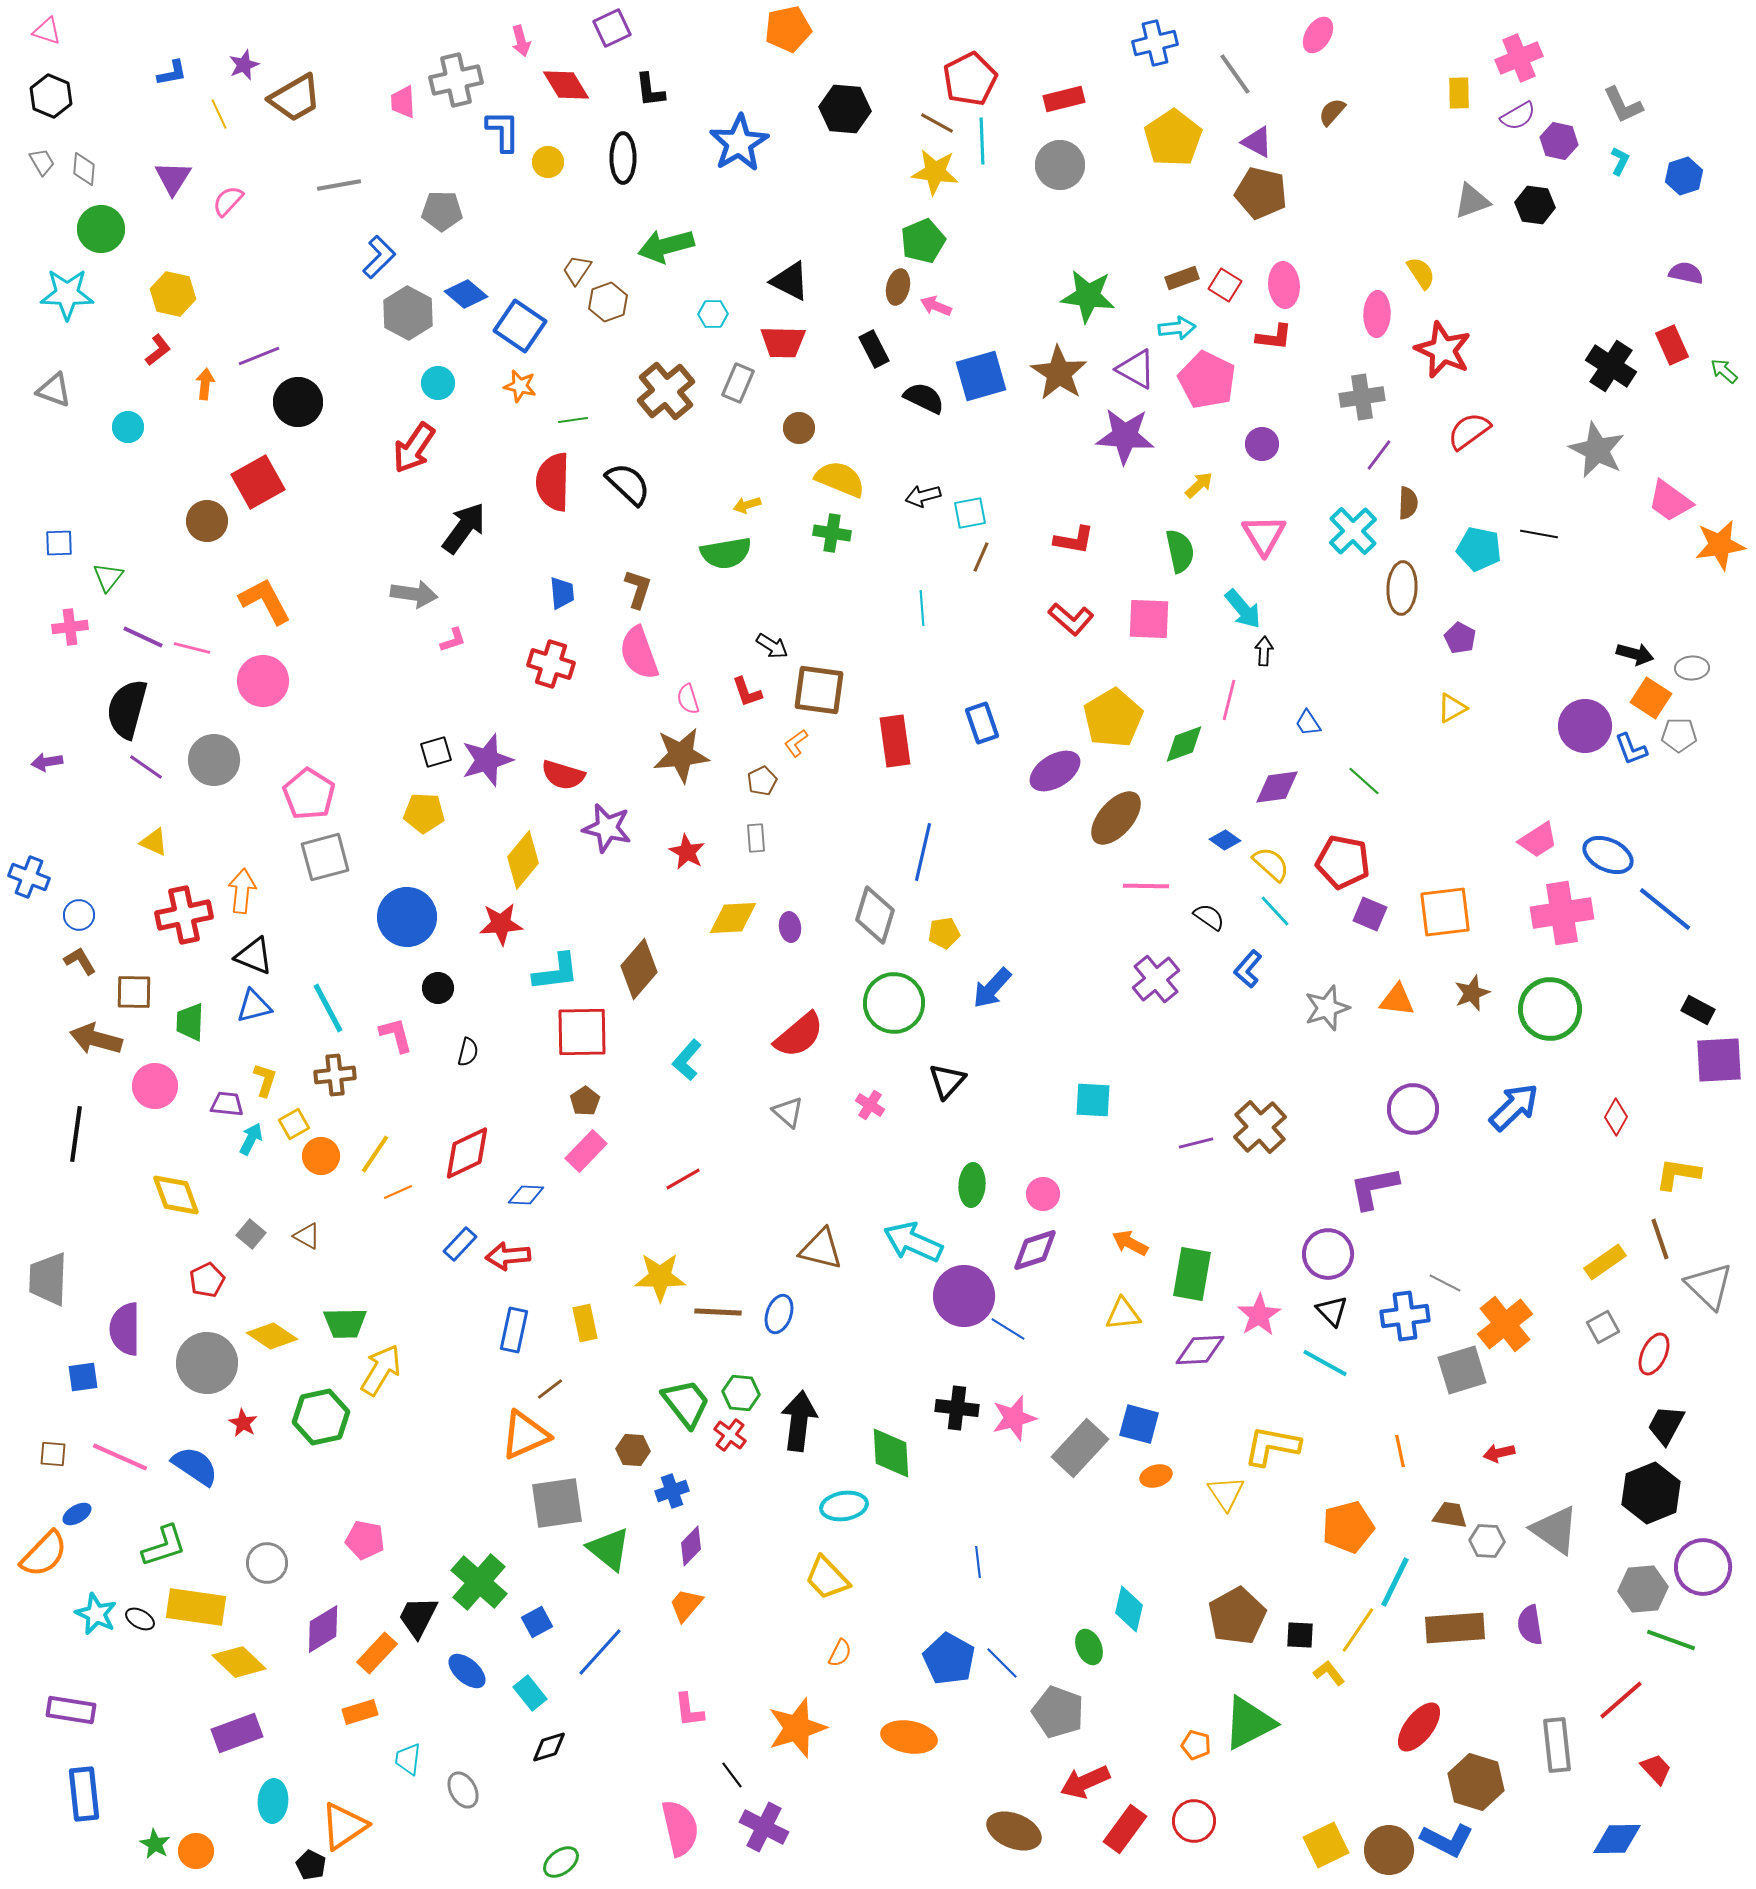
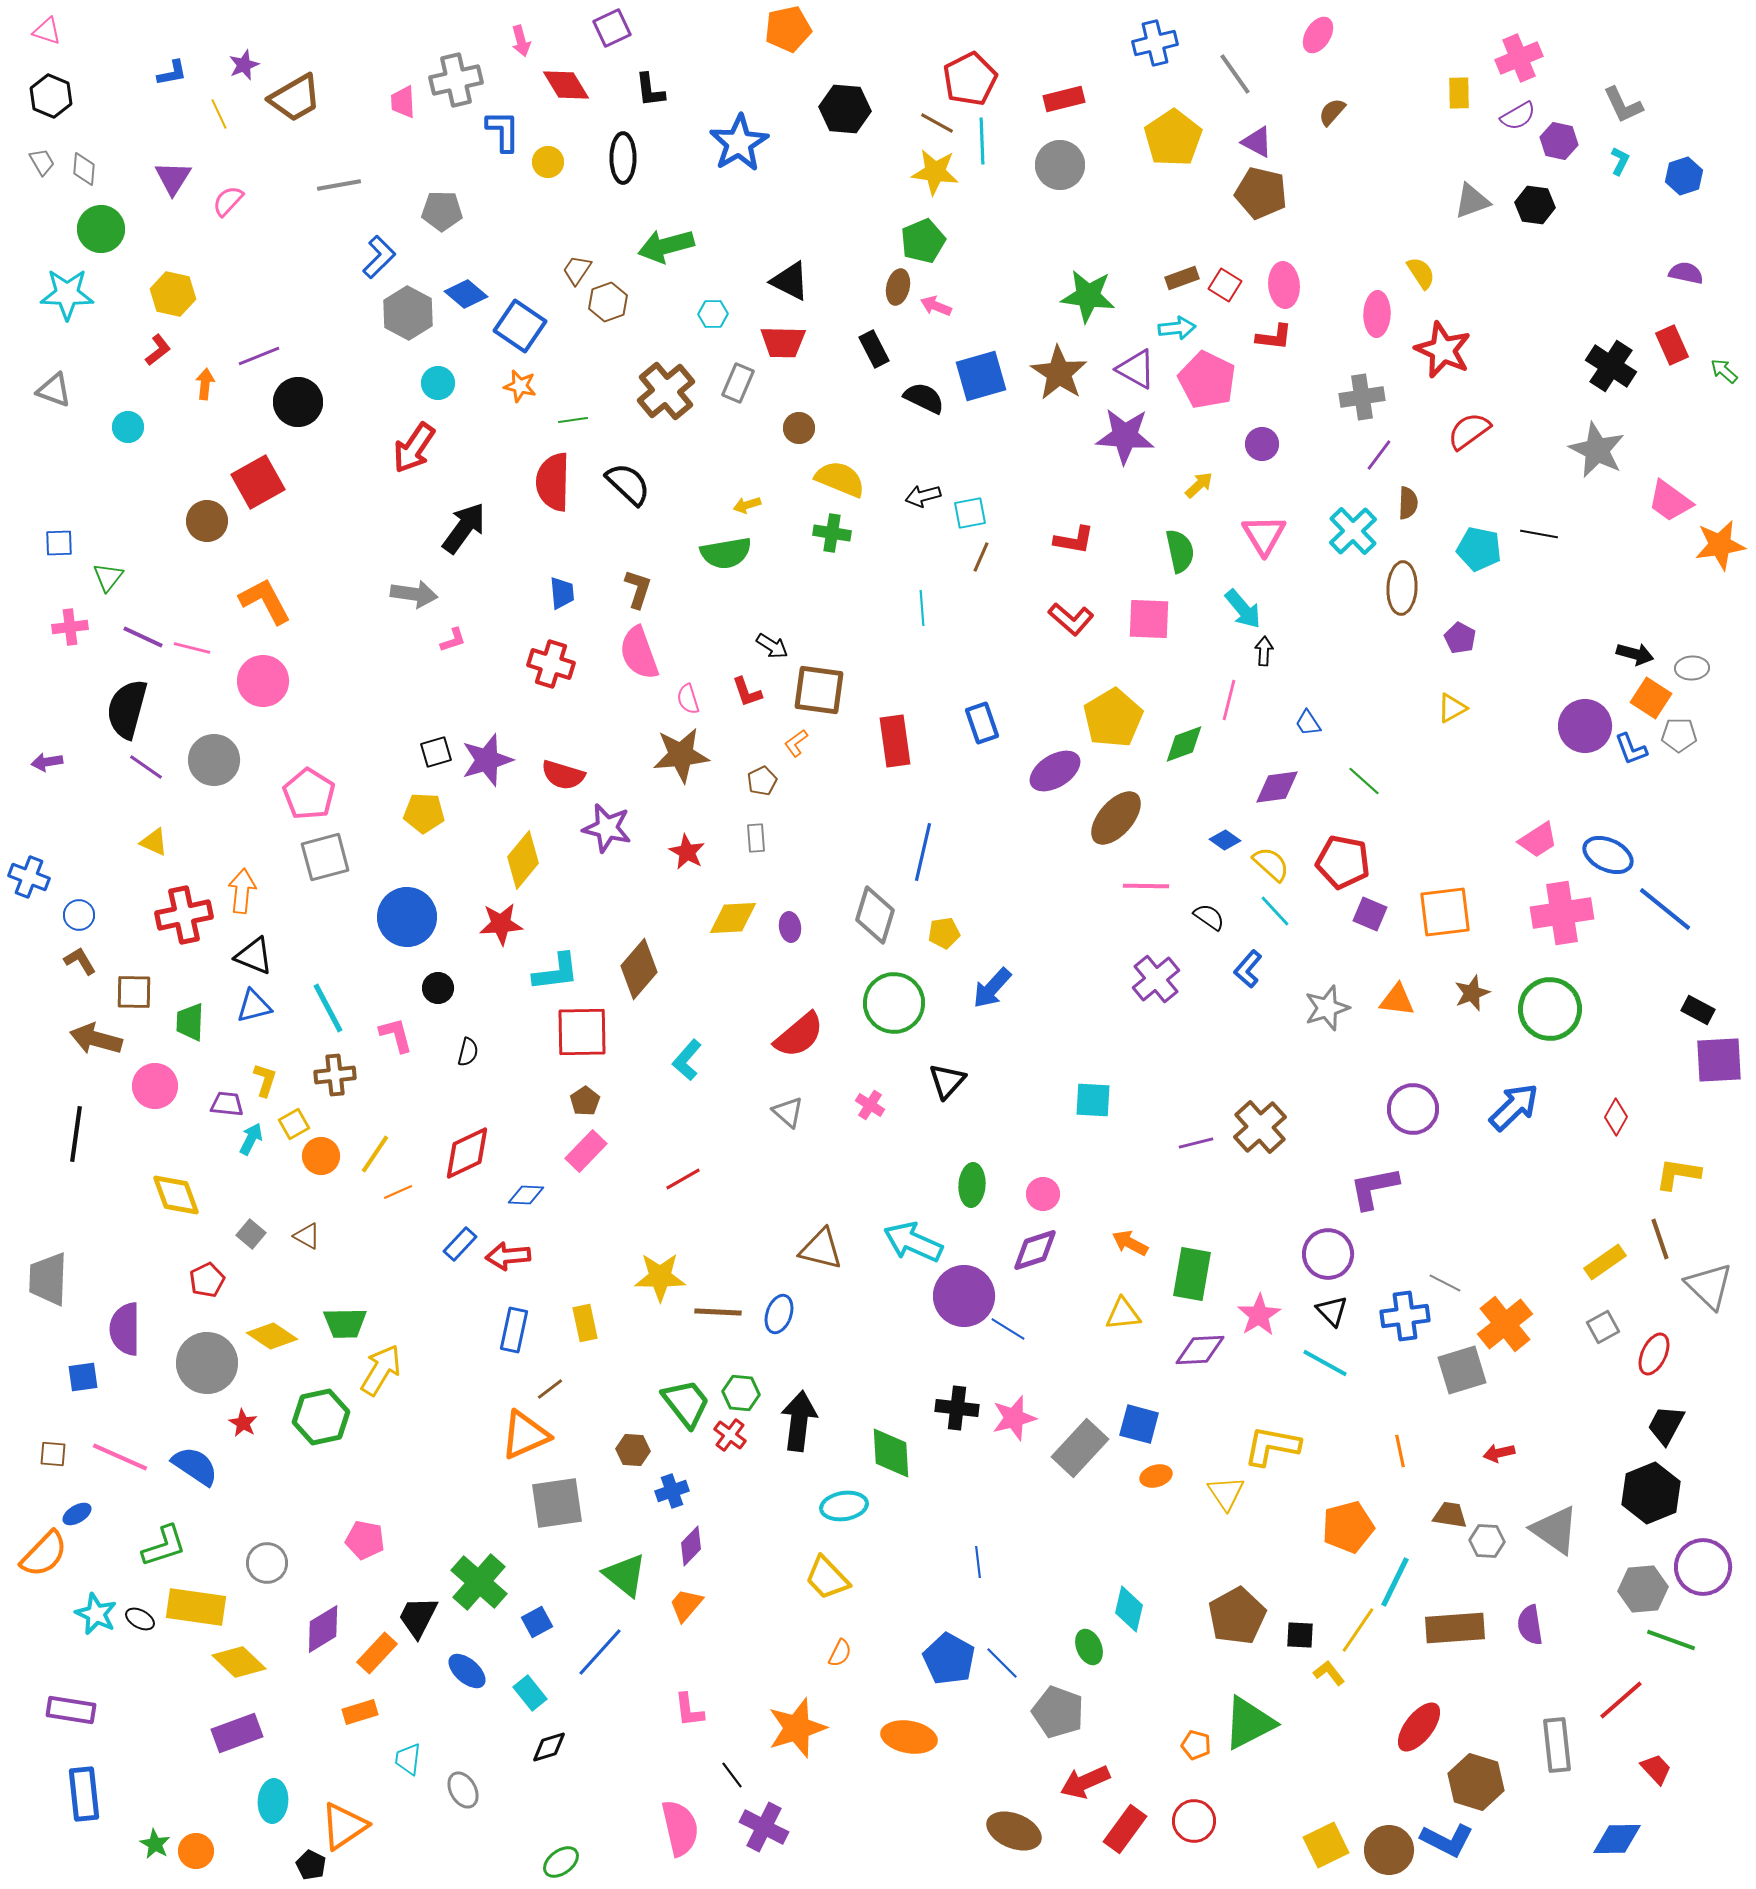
green triangle at (609, 1549): moved 16 px right, 26 px down
